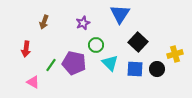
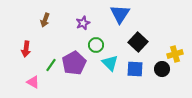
brown arrow: moved 1 px right, 2 px up
purple pentagon: rotated 30 degrees clockwise
black circle: moved 5 px right
